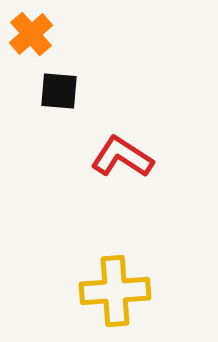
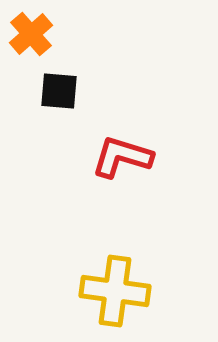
red L-shape: rotated 16 degrees counterclockwise
yellow cross: rotated 12 degrees clockwise
